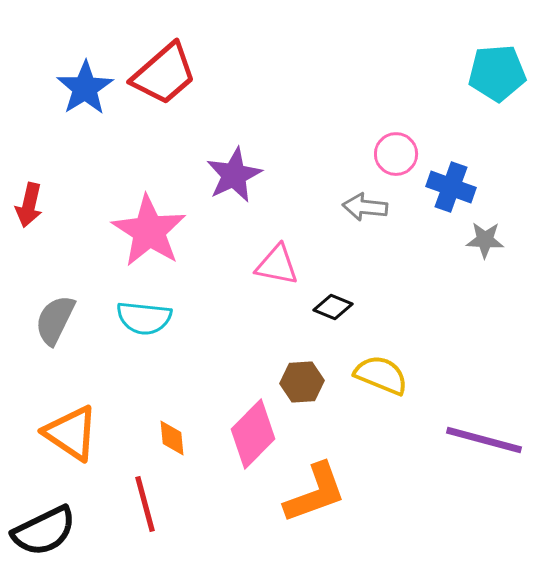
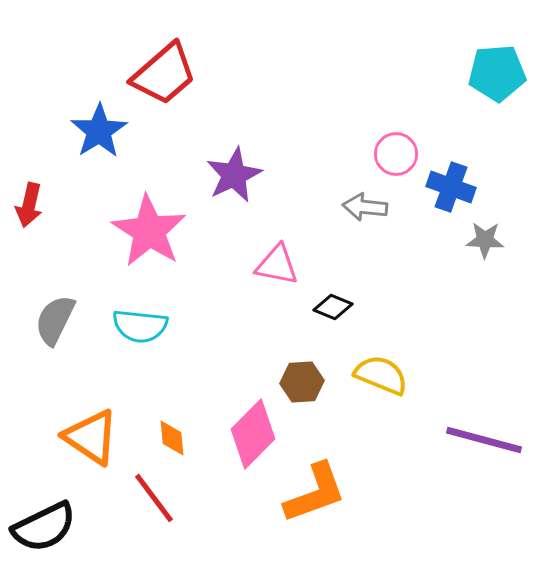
blue star: moved 14 px right, 43 px down
cyan semicircle: moved 4 px left, 8 px down
orange triangle: moved 20 px right, 4 px down
red line: moved 9 px right, 6 px up; rotated 22 degrees counterclockwise
black semicircle: moved 4 px up
